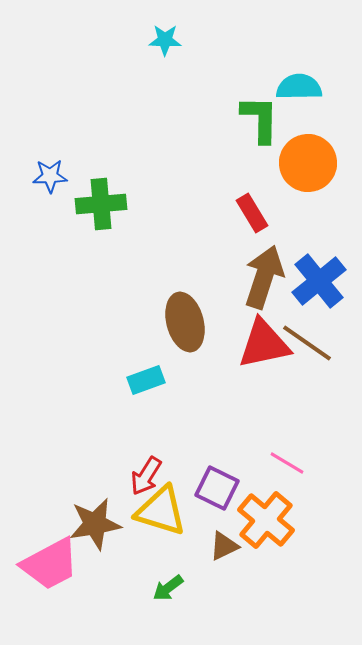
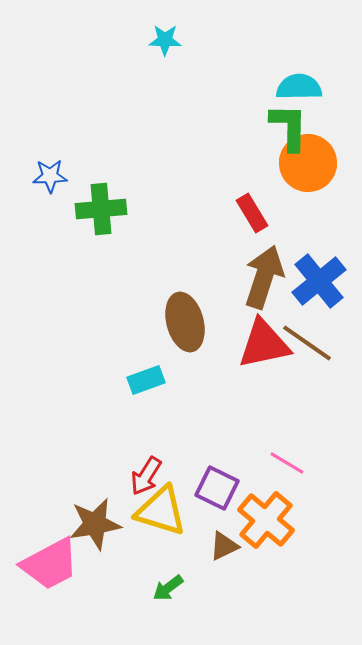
green L-shape: moved 29 px right, 8 px down
green cross: moved 5 px down
